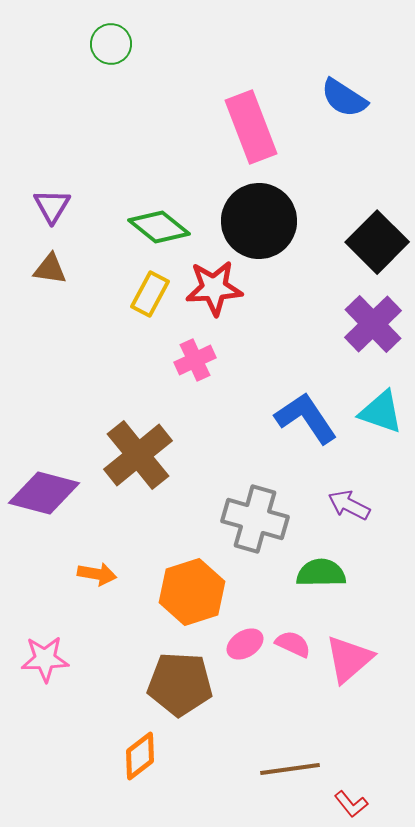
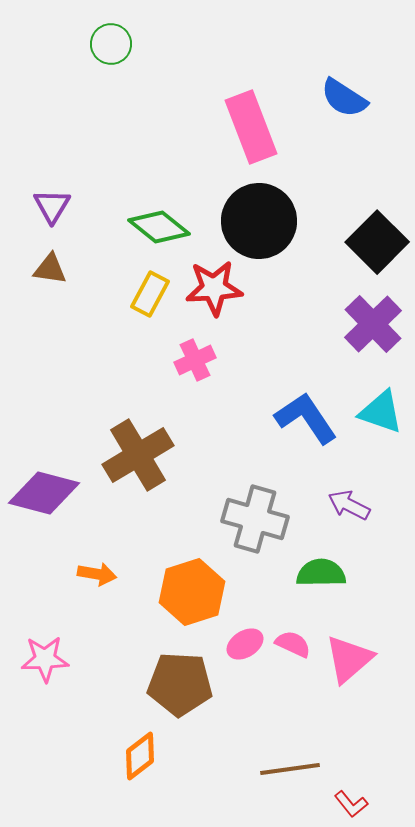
brown cross: rotated 8 degrees clockwise
